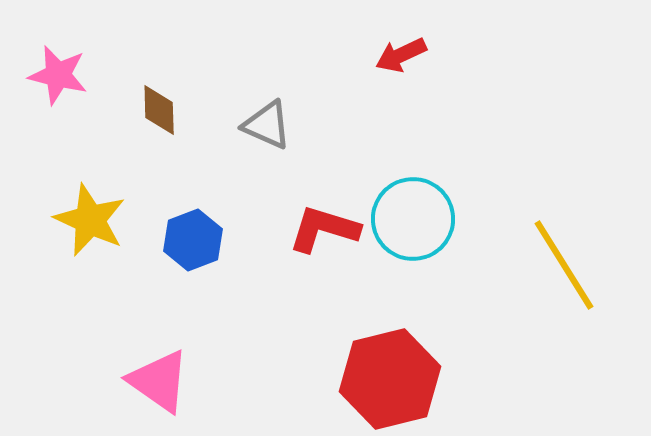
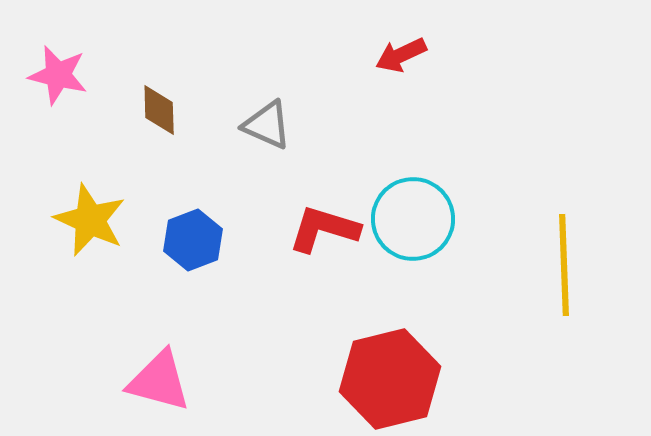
yellow line: rotated 30 degrees clockwise
pink triangle: rotated 20 degrees counterclockwise
